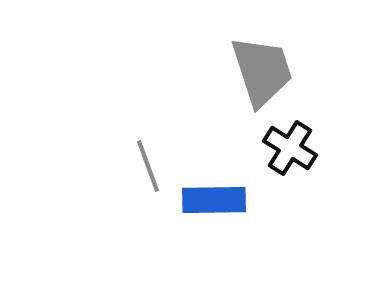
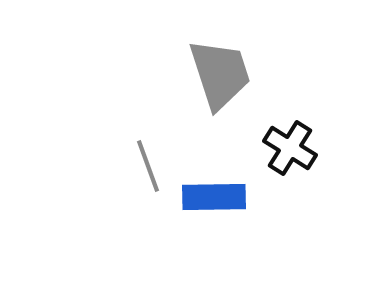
gray trapezoid: moved 42 px left, 3 px down
blue rectangle: moved 3 px up
